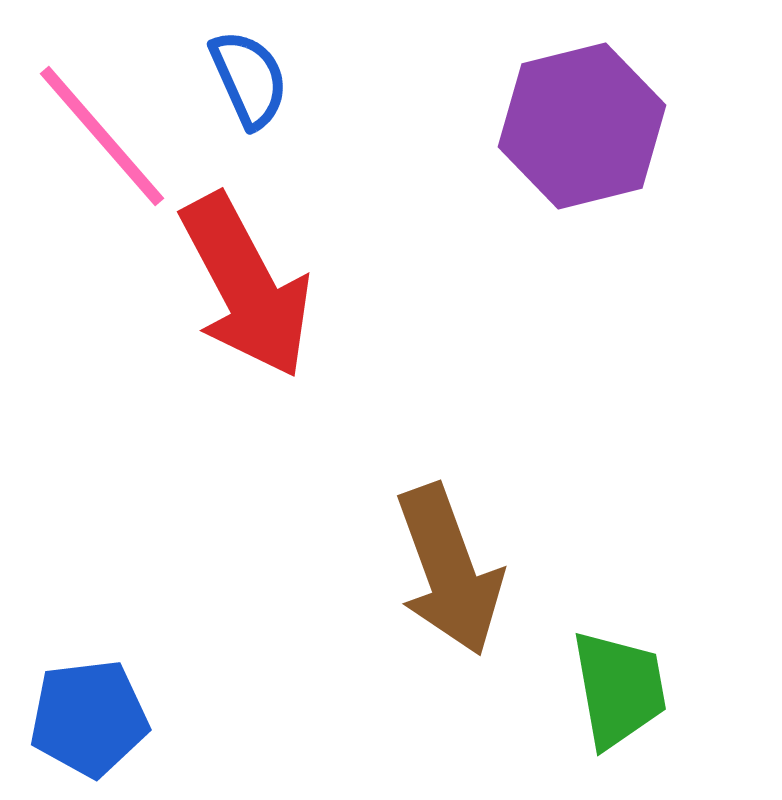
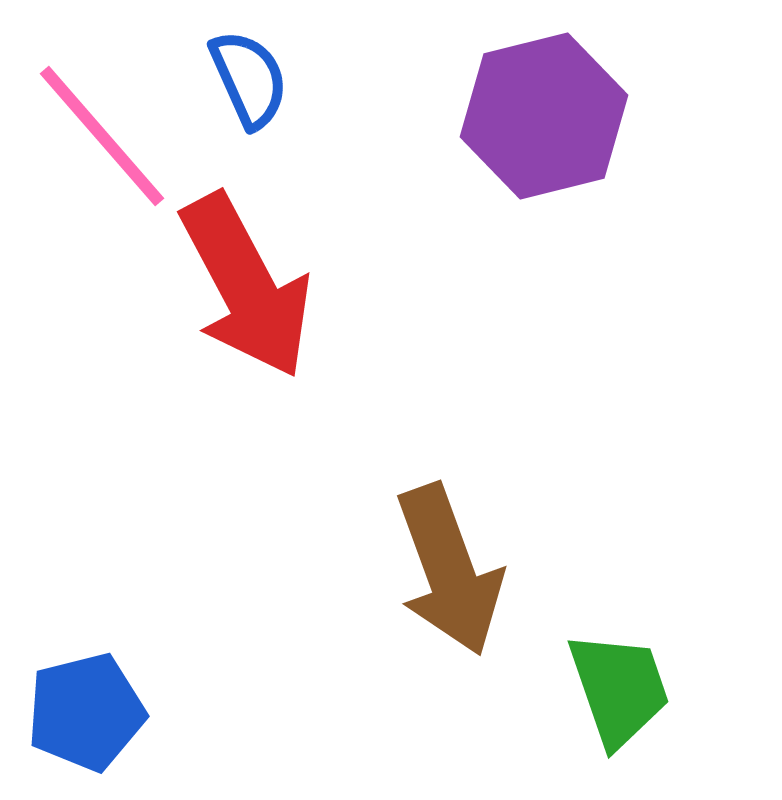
purple hexagon: moved 38 px left, 10 px up
green trapezoid: rotated 9 degrees counterclockwise
blue pentagon: moved 3 px left, 6 px up; rotated 7 degrees counterclockwise
